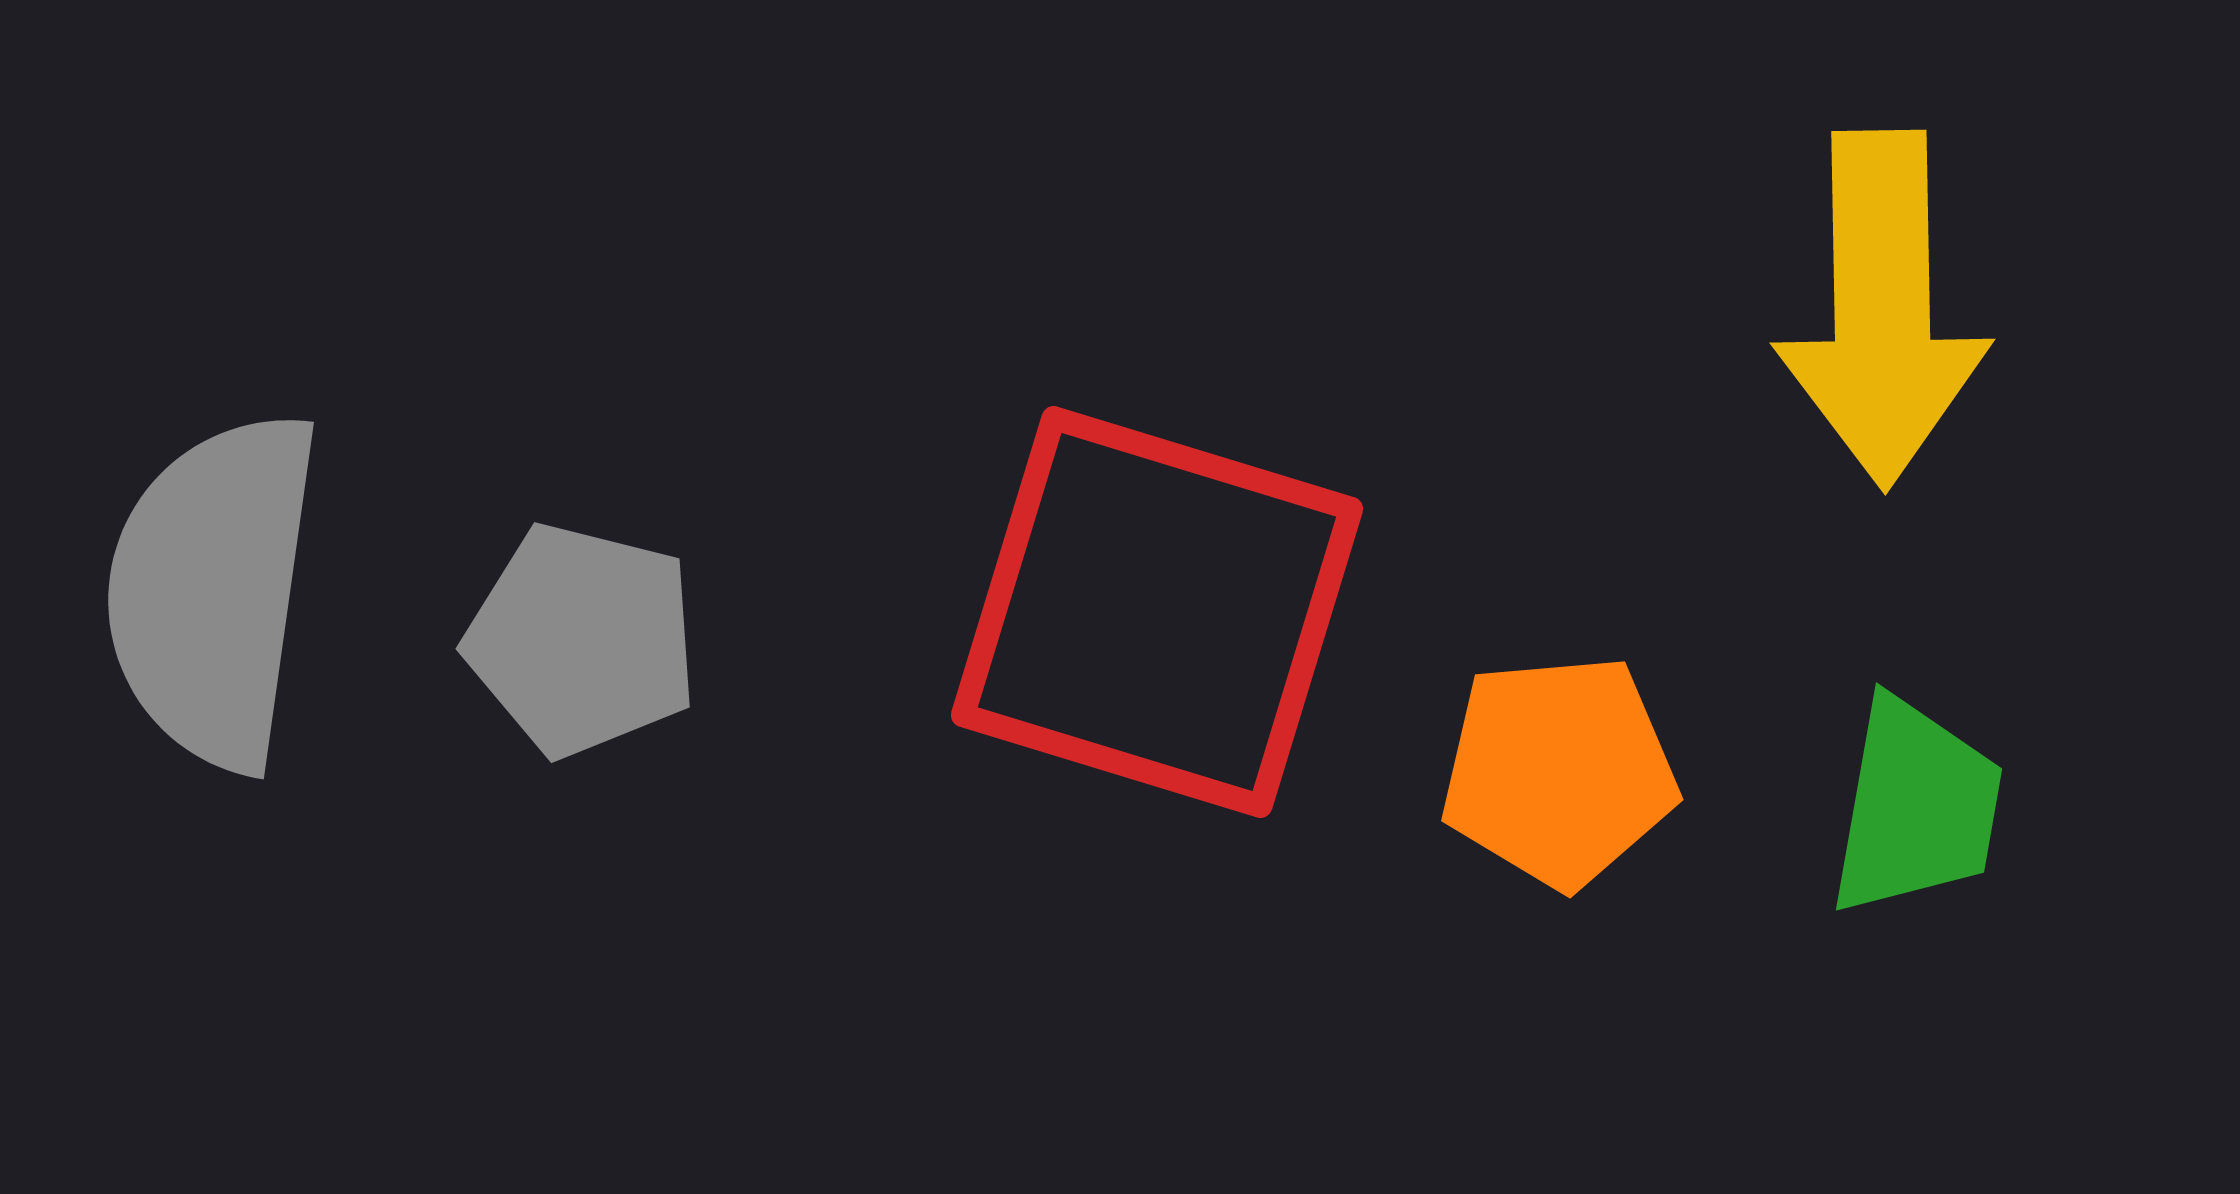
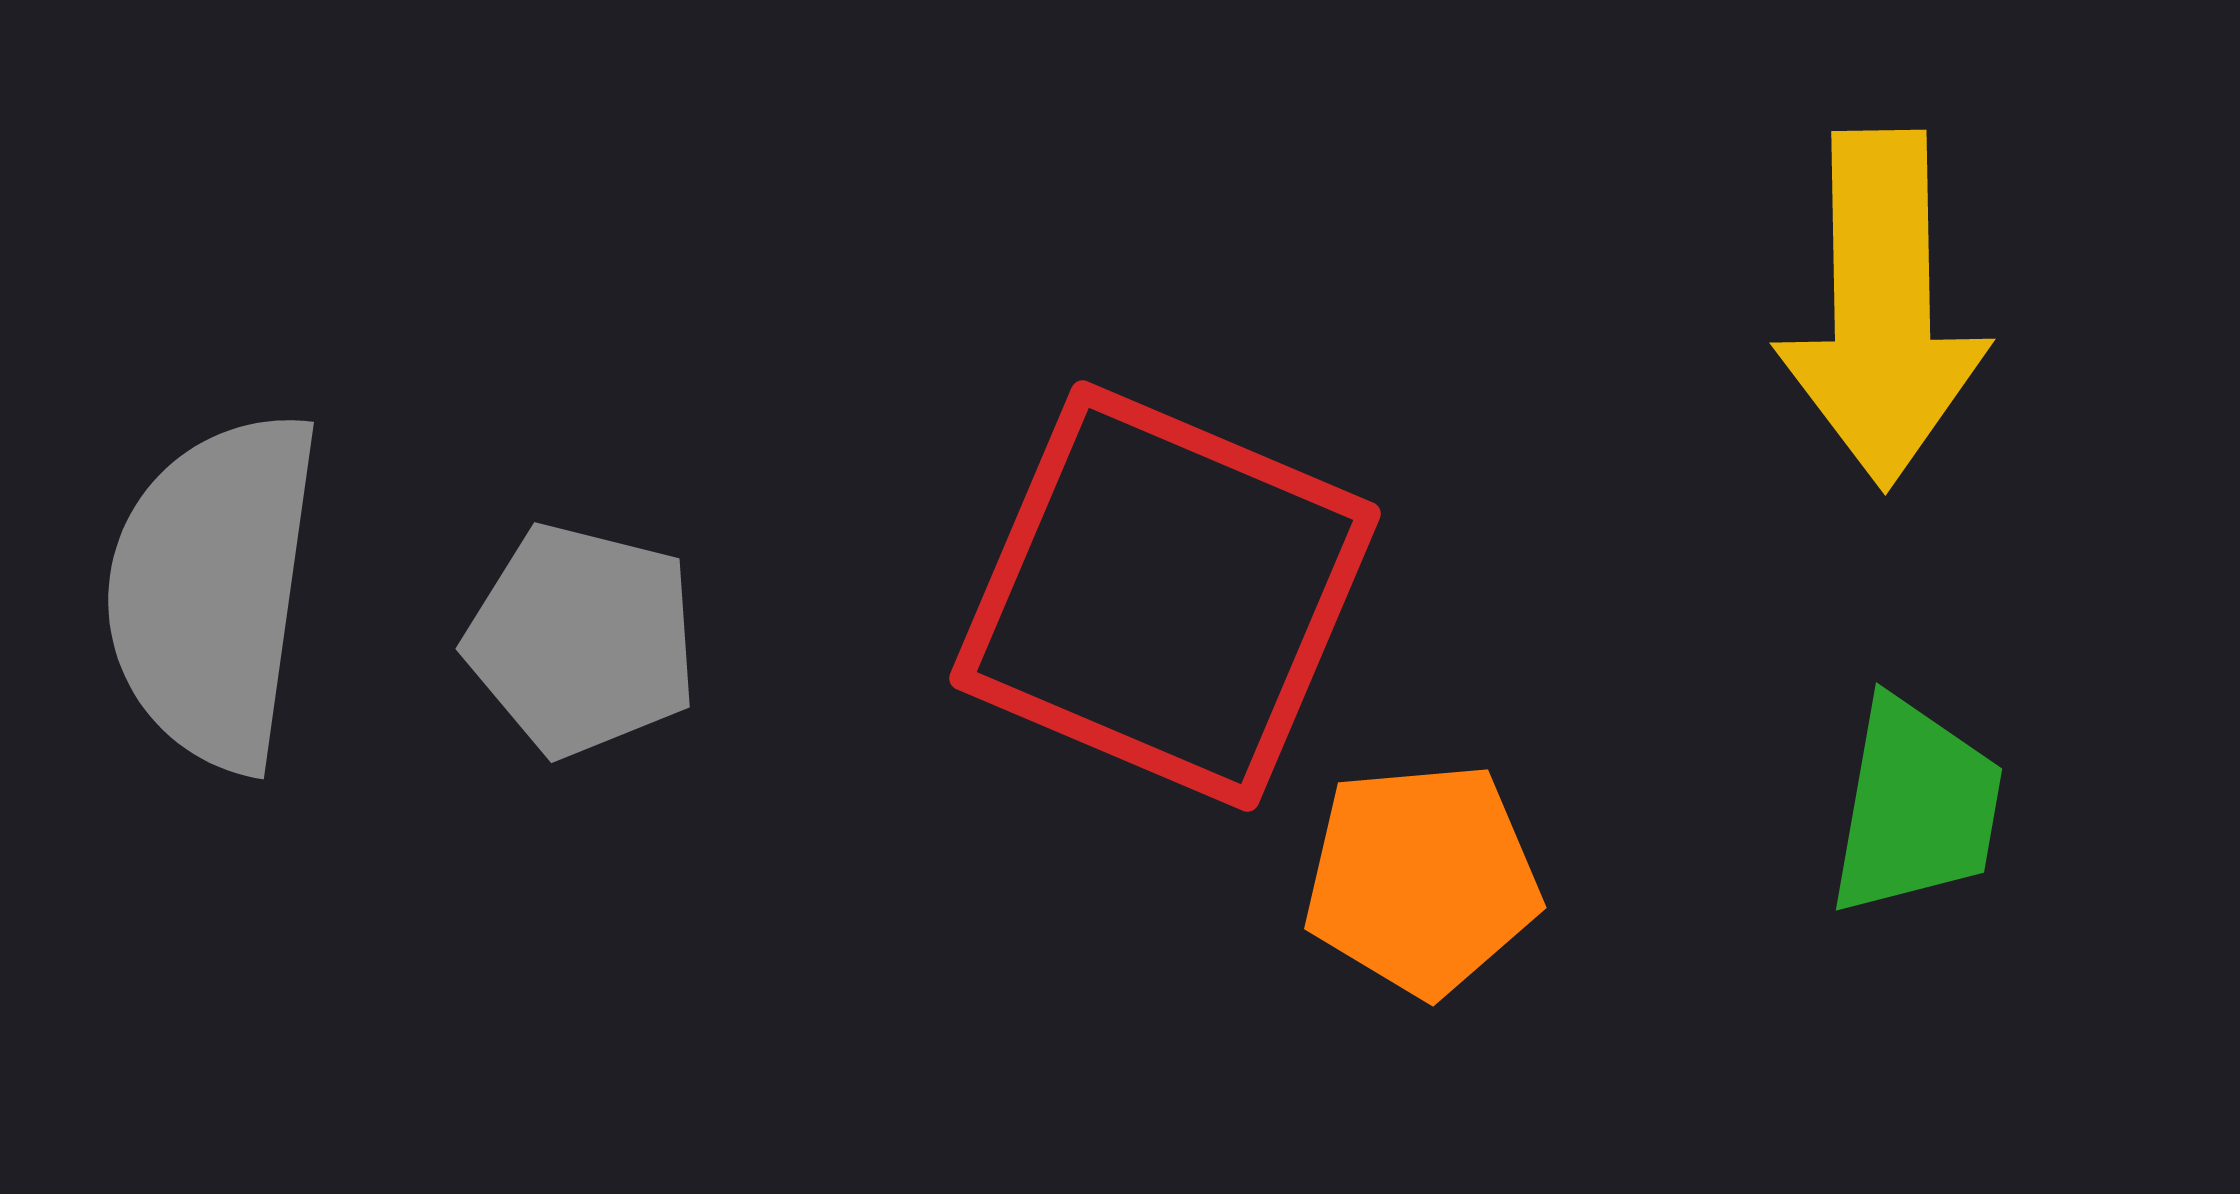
red square: moved 8 px right, 16 px up; rotated 6 degrees clockwise
orange pentagon: moved 137 px left, 108 px down
